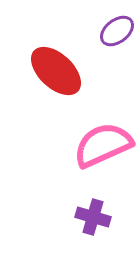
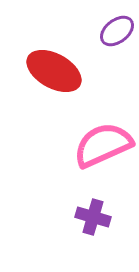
red ellipse: moved 2 px left; rotated 14 degrees counterclockwise
